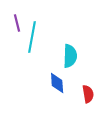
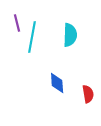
cyan semicircle: moved 21 px up
